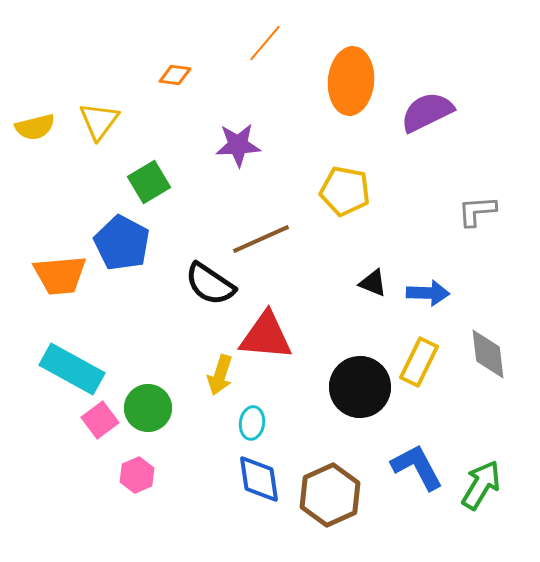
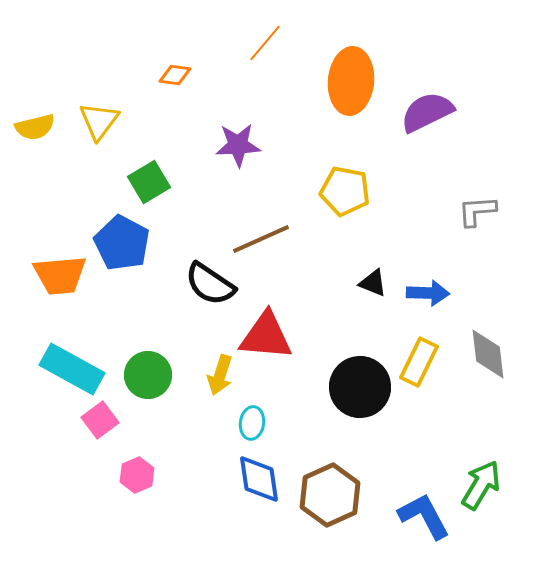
green circle: moved 33 px up
blue L-shape: moved 7 px right, 49 px down
